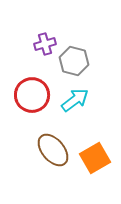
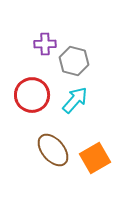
purple cross: rotated 15 degrees clockwise
cyan arrow: rotated 12 degrees counterclockwise
